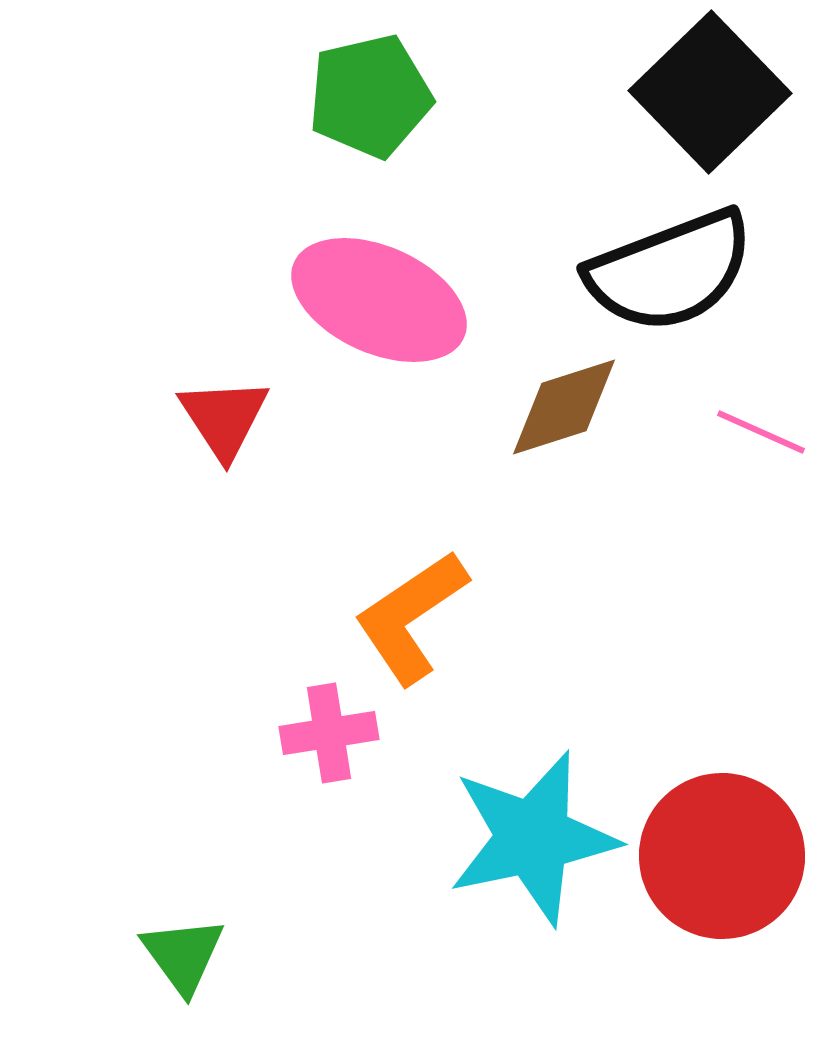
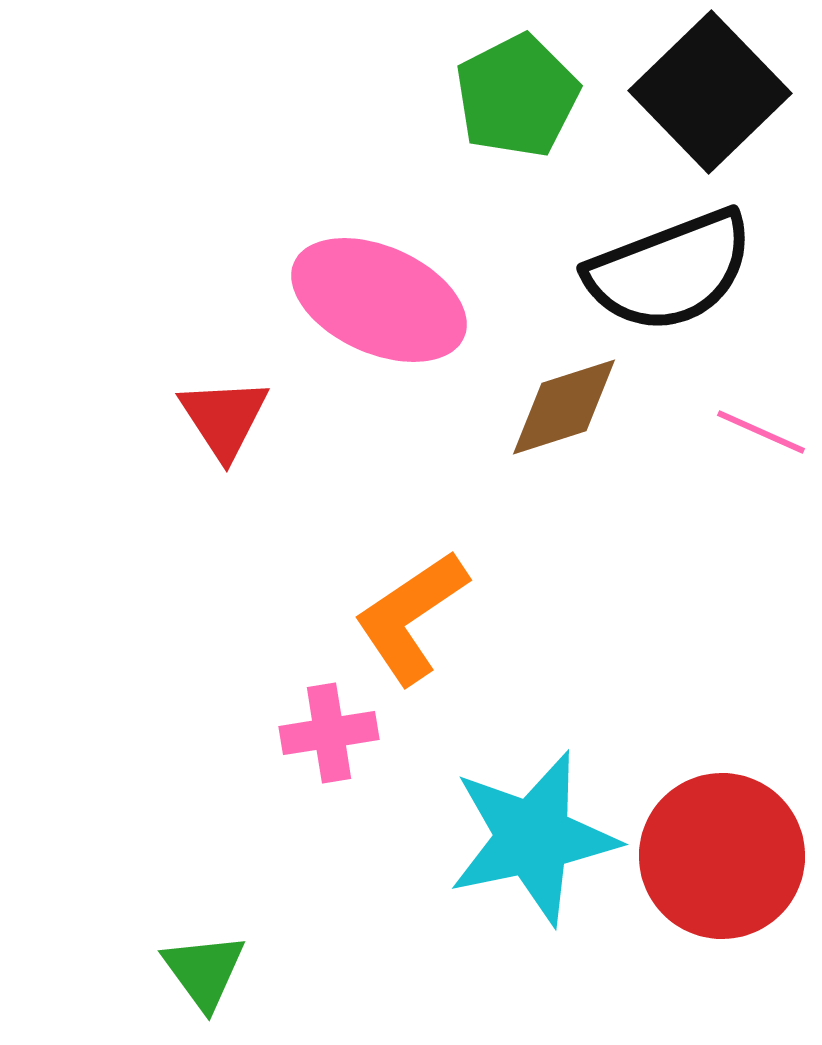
green pentagon: moved 147 px right; rotated 14 degrees counterclockwise
green triangle: moved 21 px right, 16 px down
